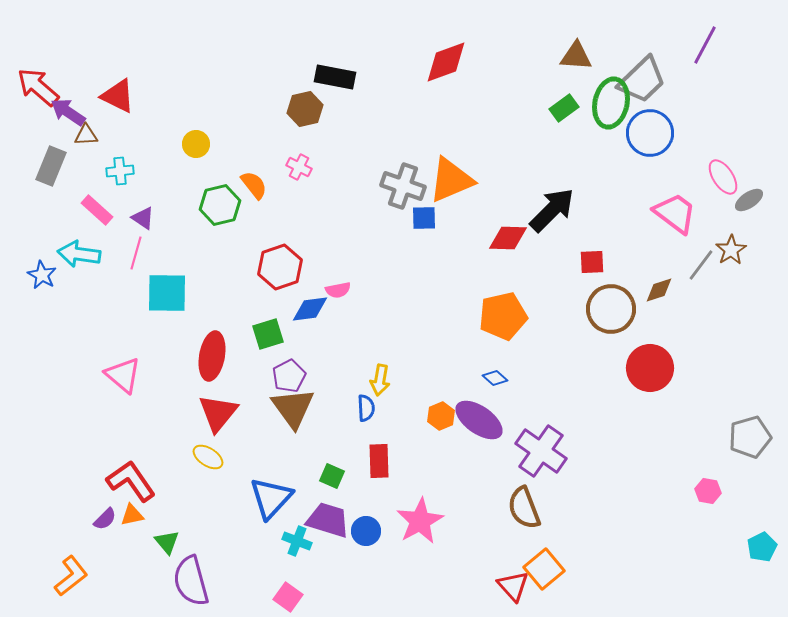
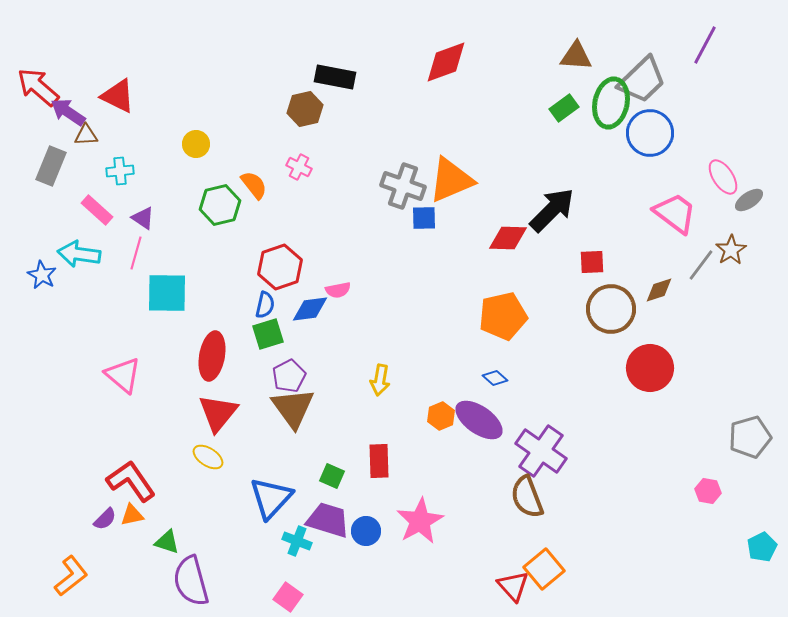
blue semicircle at (366, 408): moved 101 px left, 103 px up; rotated 16 degrees clockwise
brown semicircle at (524, 508): moved 3 px right, 11 px up
green triangle at (167, 542): rotated 32 degrees counterclockwise
